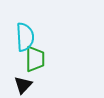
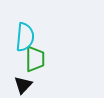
cyan semicircle: rotated 8 degrees clockwise
